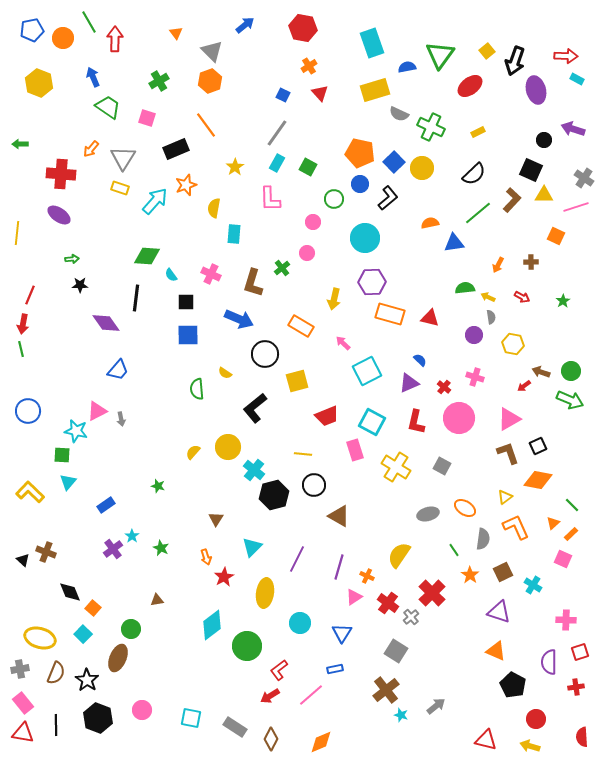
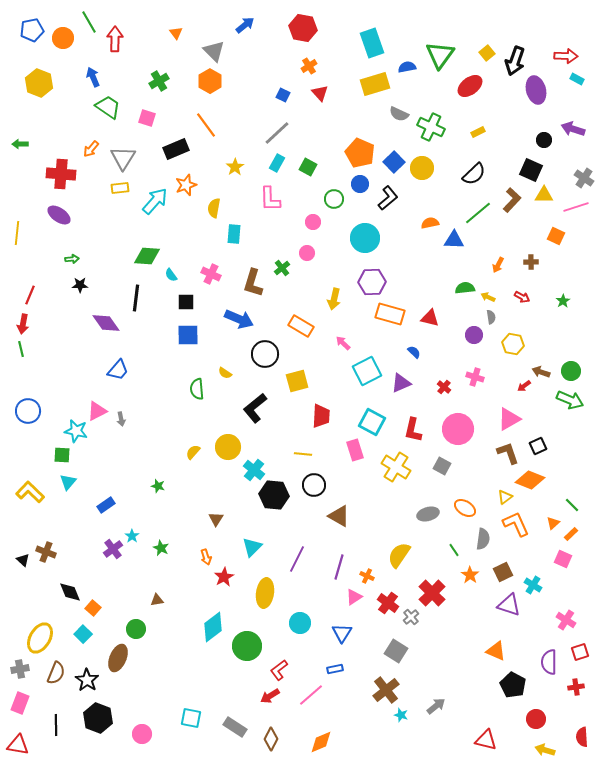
gray triangle at (212, 51): moved 2 px right
yellow square at (487, 51): moved 2 px down
orange hexagon at (210, 81): rotated 10 degrees counterclockwise
yellow rectangle at (375, 90): moved 6 px up
gray line at (277, 133): rotated 12 degrees clockwise
orange pentagon at (360, 153): rotated 12 degrees clockwise
yellow rectangle at (120, 188): rotated 24 degrees counterclockwise
blue triangle at (454, 243): moved 3 px up; rotated 10 degrees clockwise
blue semicircle at (420, 360): moved 6 px left, 8 px up
purple triangle at (409, 383): moved 8 px left
red trapezoid at (327, 416): moved 6 px left; rotated 65 degrees counterclockwise
pink circle at (459, 418): moved 1 px left, 11 px down
red L-shape at (416, 422): moved 3 px left, 8 px down
orange diamond at (538, 480): moved 8 px left; rotated 12 degrees clockwise
black hexagon at (274, 495): rotated 20 degrees clockwise
orange L-shape at (516, 527): moved 3 px up
purple triangle at (499, 612): moved 10 px right, 7 px up
pink cross at (566, 620): rotated 30 degrees clockwise
cyan diamond at (212, 625): moved 1 px right, 2 px down
green circle at (131, 629): moved 5 px right
yellow ellipse at (40, 638): rotated 76 degrees counterclockwise
pink rectangle at (23, 703): moved 3 px left; rotated 60 degrees clockwise
pink circle at (142, 710): moved 24 px down
red triangle at (23, 733): moved 5 px left, 12 px down
yellow arrow at (530, 746): moved 15 px right, 4 px down
